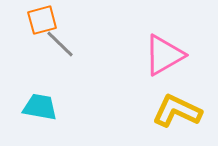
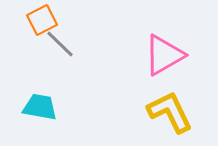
orange square: rotated 12 degrees counterclockwise
yellow L-shape: moved 7 px left, 1 px down; rotated 39 degrees clockwise
